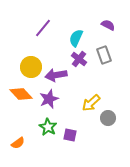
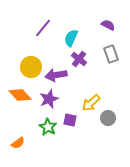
cyan semicircle: moved 5 px left
gray rectangle: moved 7 px right, 1 px up
orange diamond: moved 1 px left, 1 px down
purple square: moved 15 px up
